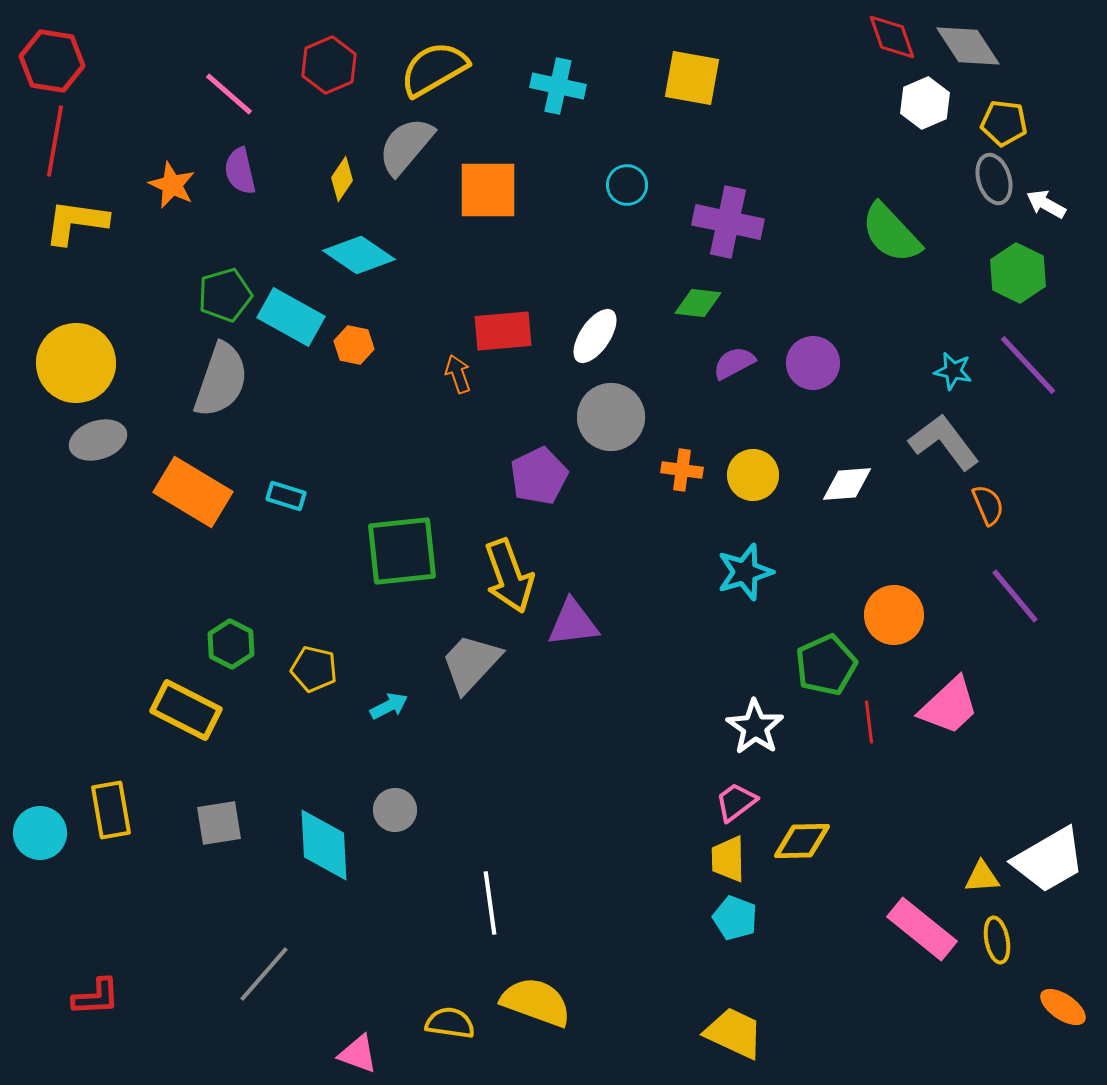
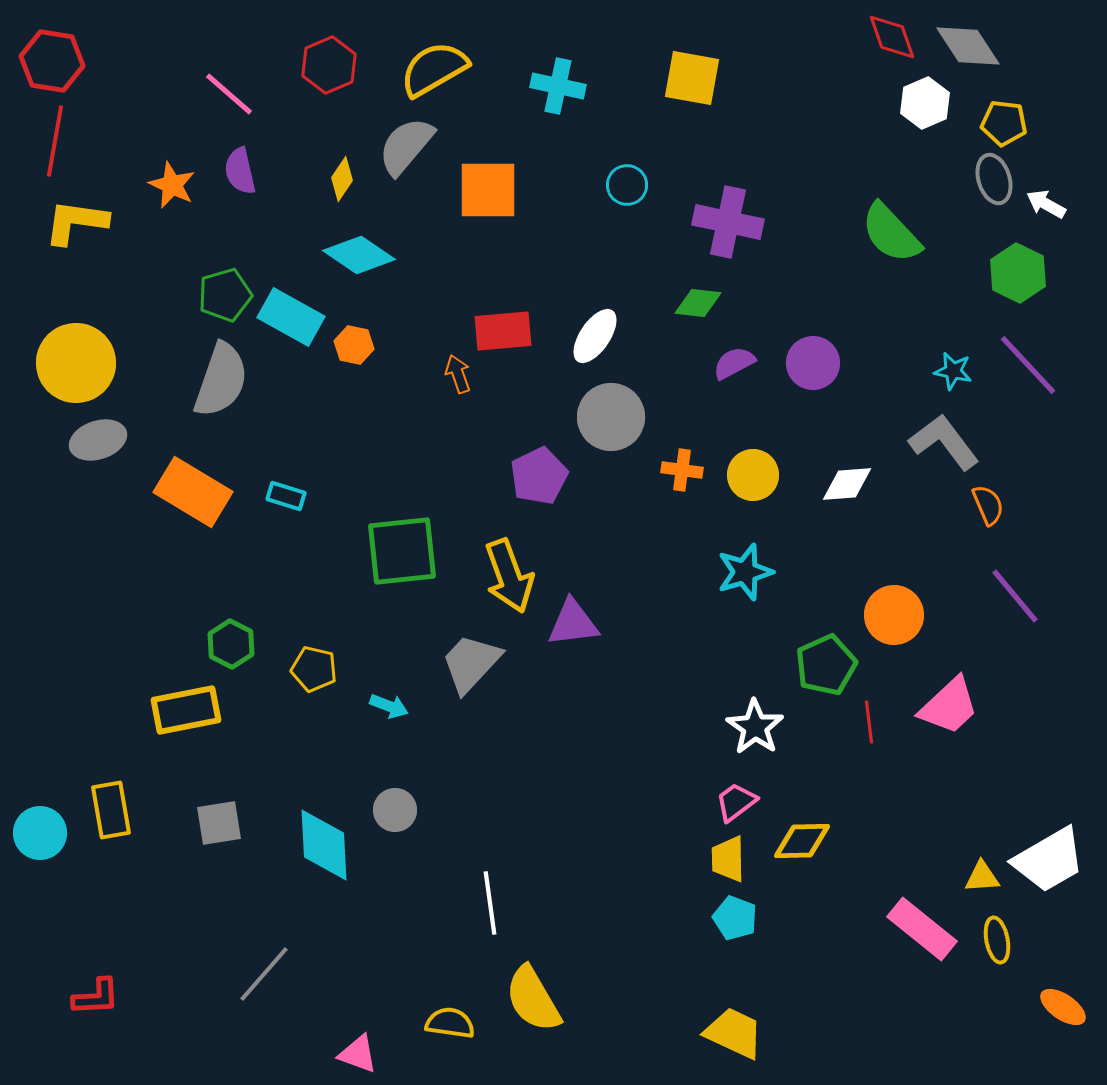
cyan arrow at (389, 706): rotated 48 degrees clockwise
yellow rectangle at (186, 710): rotated 38 degrees counterclockwise
yellow semicircle at (536, 1002): moved 3 px left, 3 px up; rotated 140 degrees counterclockwise
